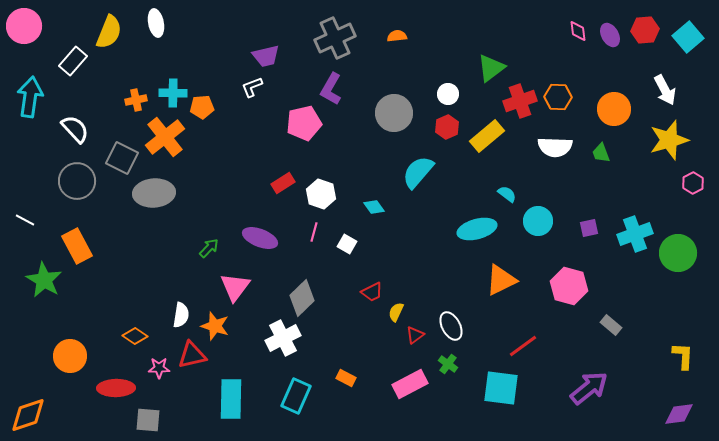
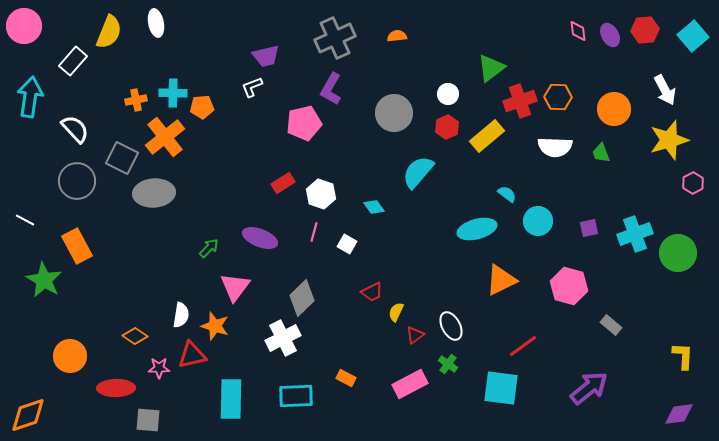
cyan square at (688, 37): moved 5 px right, 1 px up
cyan rectangle at (296, 396): rotated 64 degrees clockwise
